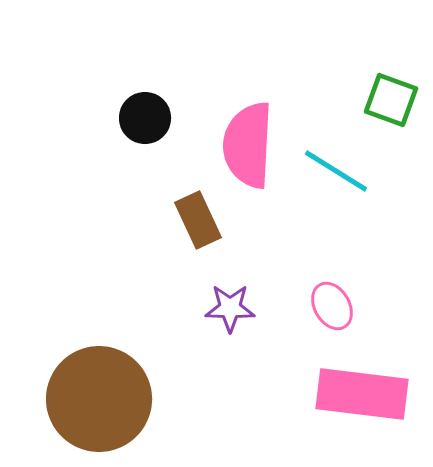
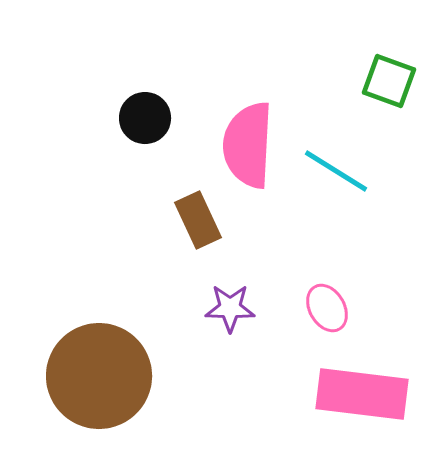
green square: moved 2 px left, 19 px up
pink ellipse: moved 5 px left, 2 px down
brown circle: moved 23 px up
